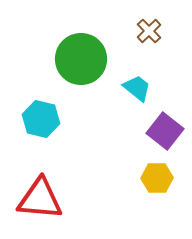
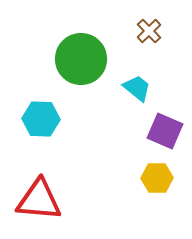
cyan hexagon: rotated 12 degrees counterclockwise
purple square: rotated 15 degrees counterclockwise
red triangle: moved 1 px left, 1 px down
